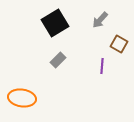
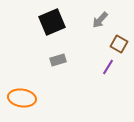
black square: moved 3 px left, 1 px up; rotated 8 degrees clockwise
gray rectangle: rotated 28 degrees clockwise
purple line: moved 6 px right, 1 px down; rotated 28 degrees clockwise
